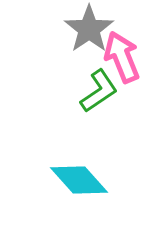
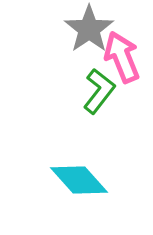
green L-shape: rotated 18 degrees counterclockwise
